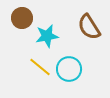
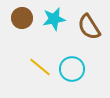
cyan star: moved 7 px right, 17 px up
cyan circle: moved 3 px right
